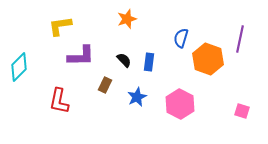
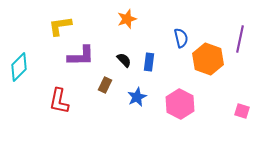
blue semicircle: rotated 150 degrees clockwise
